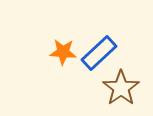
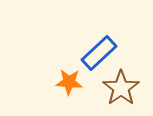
orange star: moved 6 px right, 30 px down
